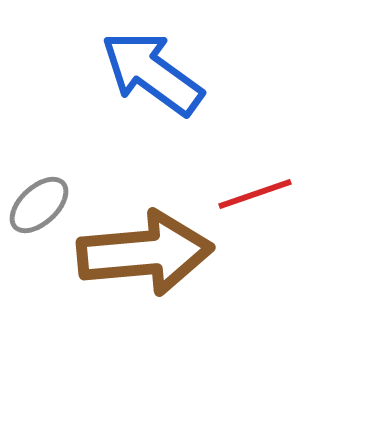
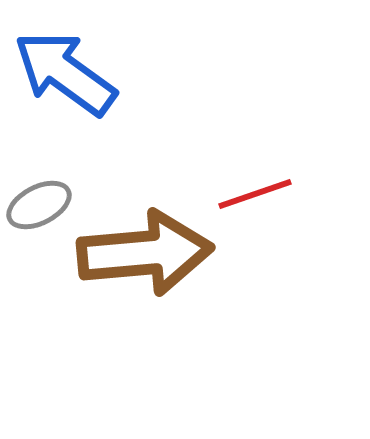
blue arrow: moved 87 px left
gray ellipse: rotated 16 degrees clockwise
